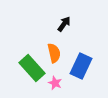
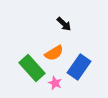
black arrow: rotated 98 degrees clockwise
orange semicircle: rotated 72 degrees clockwise
blue rectangle: moved 2 px left, 1 px down; rotated 10 degrees clockwise
